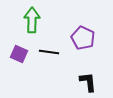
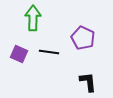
green arrow: moved 1 px right, 2 px up
